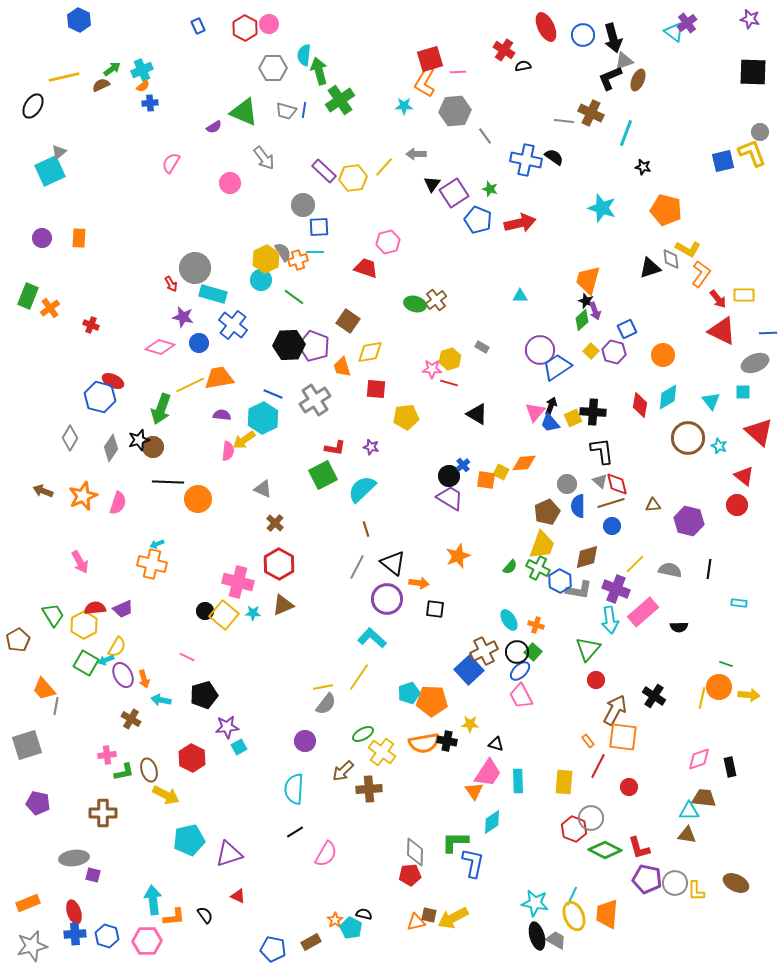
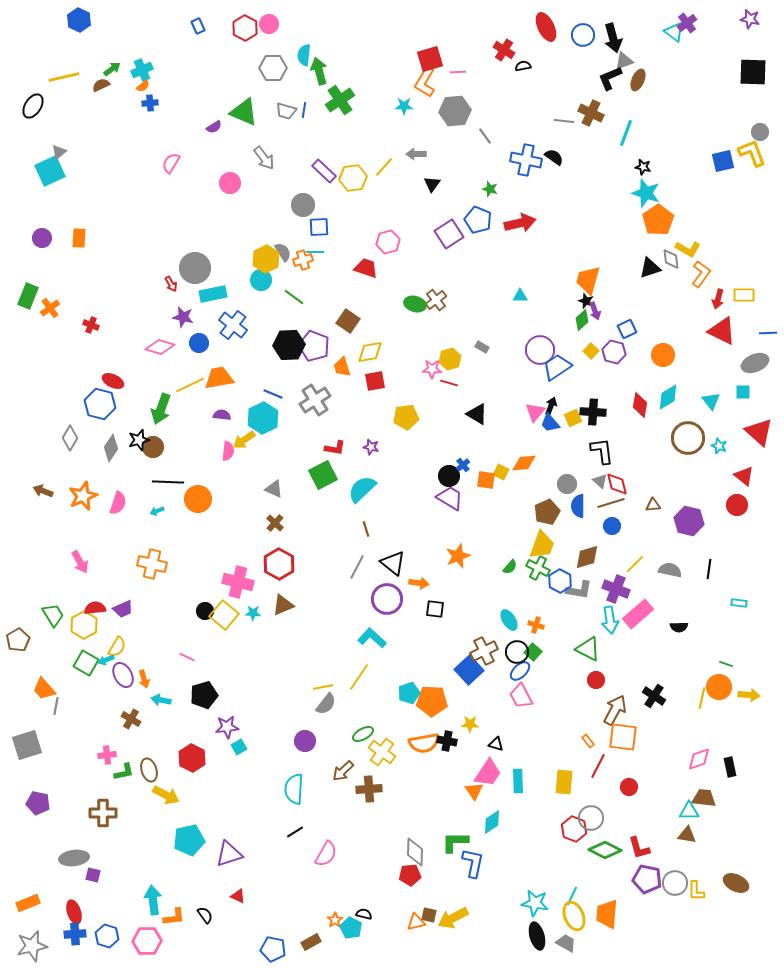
purple square at (454, 193): moved 5 px left, 41 px down
cyan star at (602, 208): moved 44 px right, 15 px up
orange pentagon at (666, 210): moved 8 px left, 10 px down; rotated 24 degrees clockwise
orange cross at (298, 260): moved 5 px right
cyan rectangle at (213, 294): rotated 28 degrees counterclockwise
red arrow at (718, 299): rotated 54 degrees clockwise
red square at (376, 389): moved 1 px left, 8 px up; rotated 15 degrees counterclockwise
blue hexagon at (100, 397): moved 7 px down
gray triangle at (263, 489): moved 11 px right
cyan arrow at (157, 544): moved 33 px up
pink rectangle at (643, 612): moved 5 px left, 2 px down
green triangle at (588, 649): rotated 44 degrees counterclockwise
gray trapezoid at (556, 940): moved 10 px right, 3 px down
